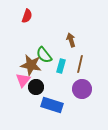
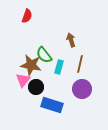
cyan rectangle: moved 2 px left, 1 px down
